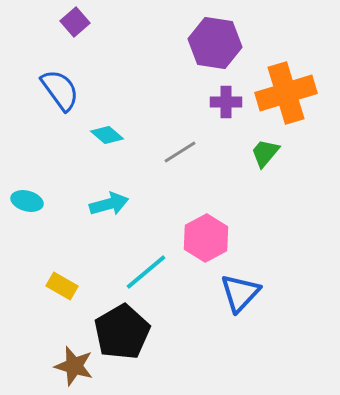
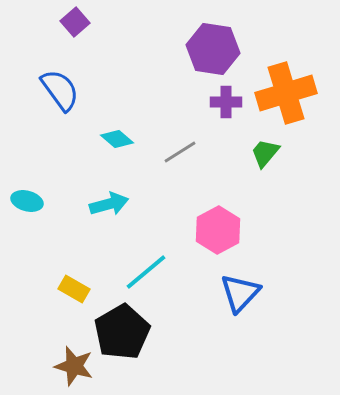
purple hexagon: moved 2 px left, 6 px down
cyan diamond: moved 10 px right, 4 px down
pink hexagon: moved 12 px right, 8 px up
yellow rectangle: moved 12 px right, 3 px down
